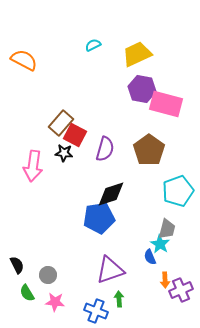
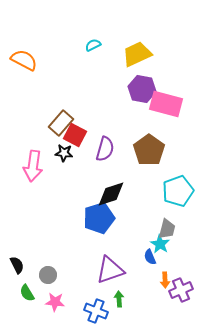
blue pentagon: rotated 8 degrees counterclockwise
